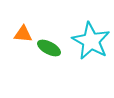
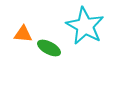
cyan star: moved 6 px left, 15 px up
